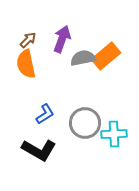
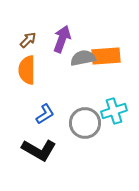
orange rectangle: rotated 36 degrees clockwise
orange semicircle: moved 1 px right, 6 px down; rotated 12 degrees clockwise
cyan cross: moved 23 px up; rotated 15 degrees counterclockwise
